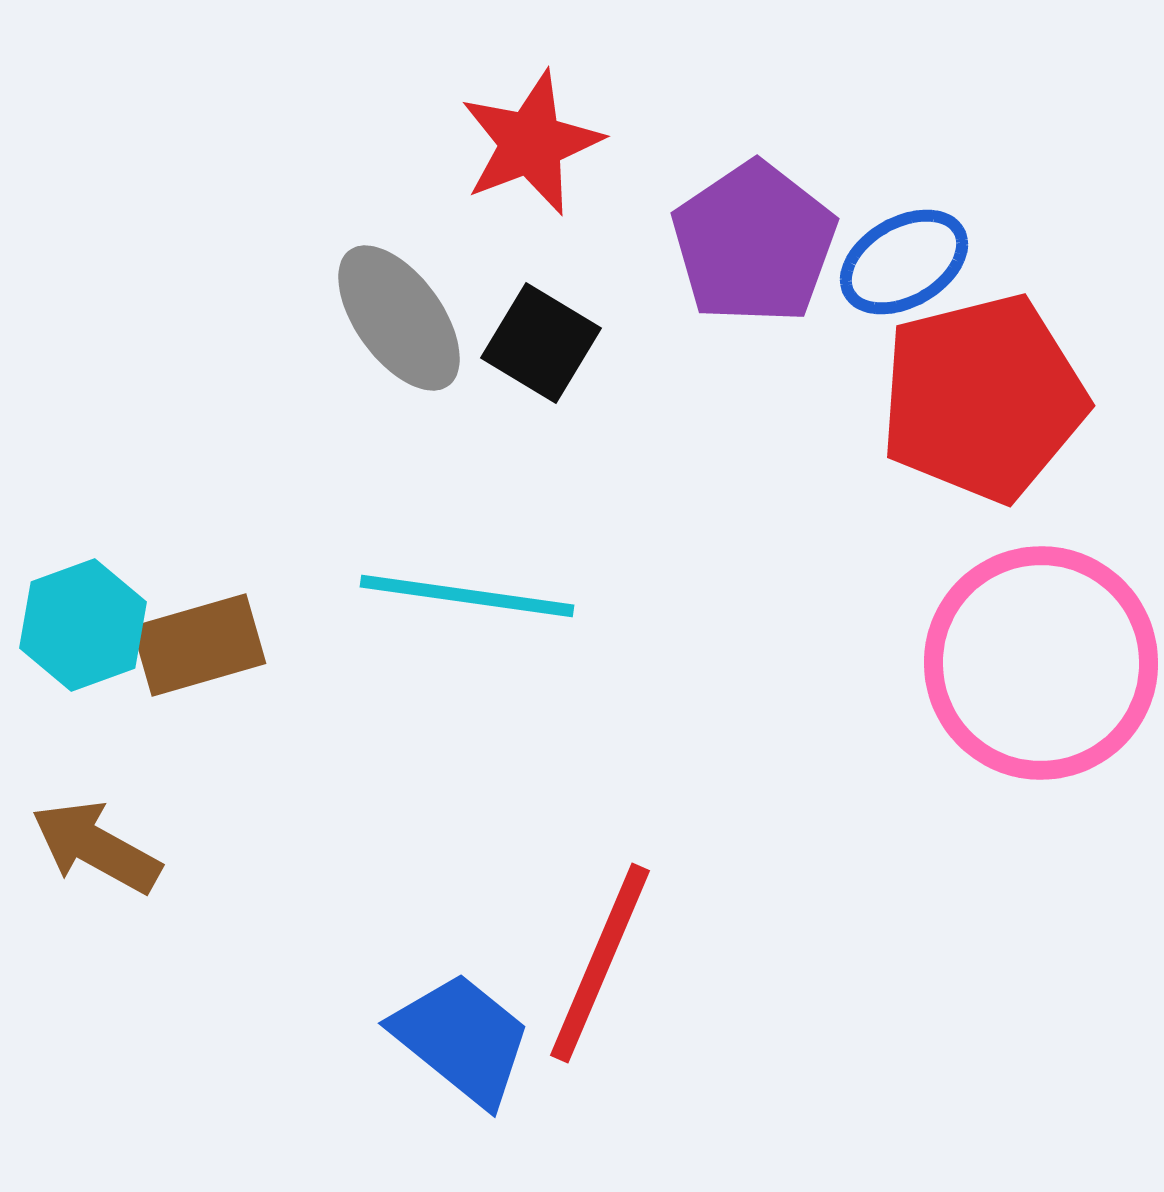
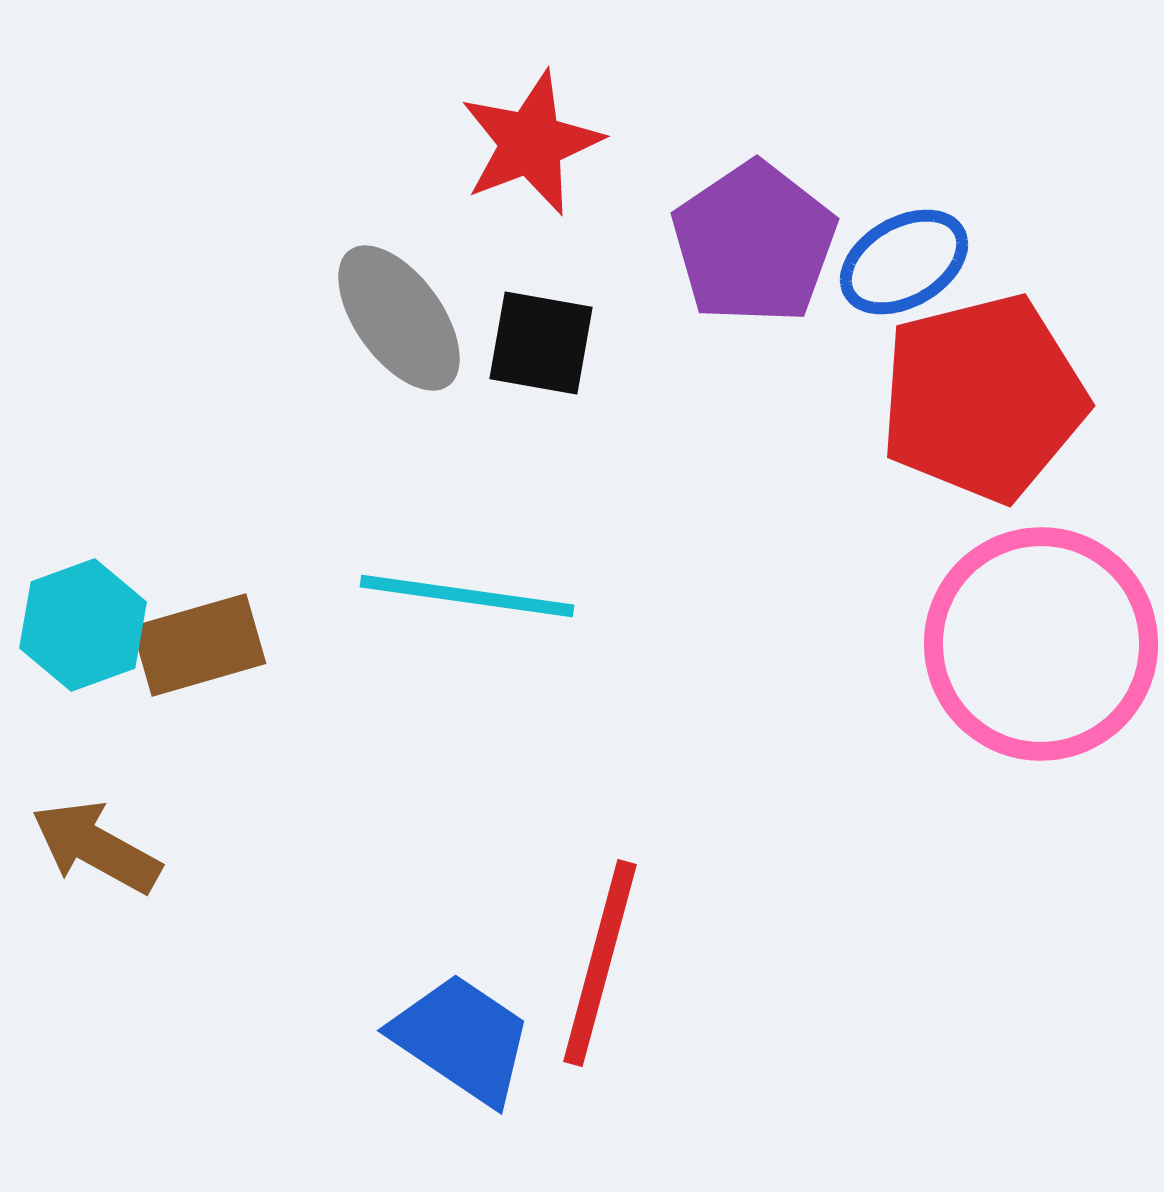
black square: rotated 21 degrees counterclockwise
pink circle: moved 19 px up
red line: rotated 8 degrees counterclockwise
blue trapezoid: rotated 5 degrees counterclockwise
